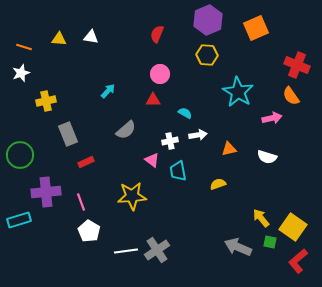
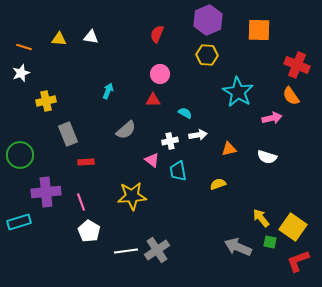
orange square: moved 3 px right, 2 px down; rotated 25 degrees clockwise
cyan arrow: rotated 21 degrees counterclockwise
red rectangle: rotated 21 degrees clockwise
cyan rectangle: moved 2 px down
red L-shape: rotated 20 degrees clockwise
